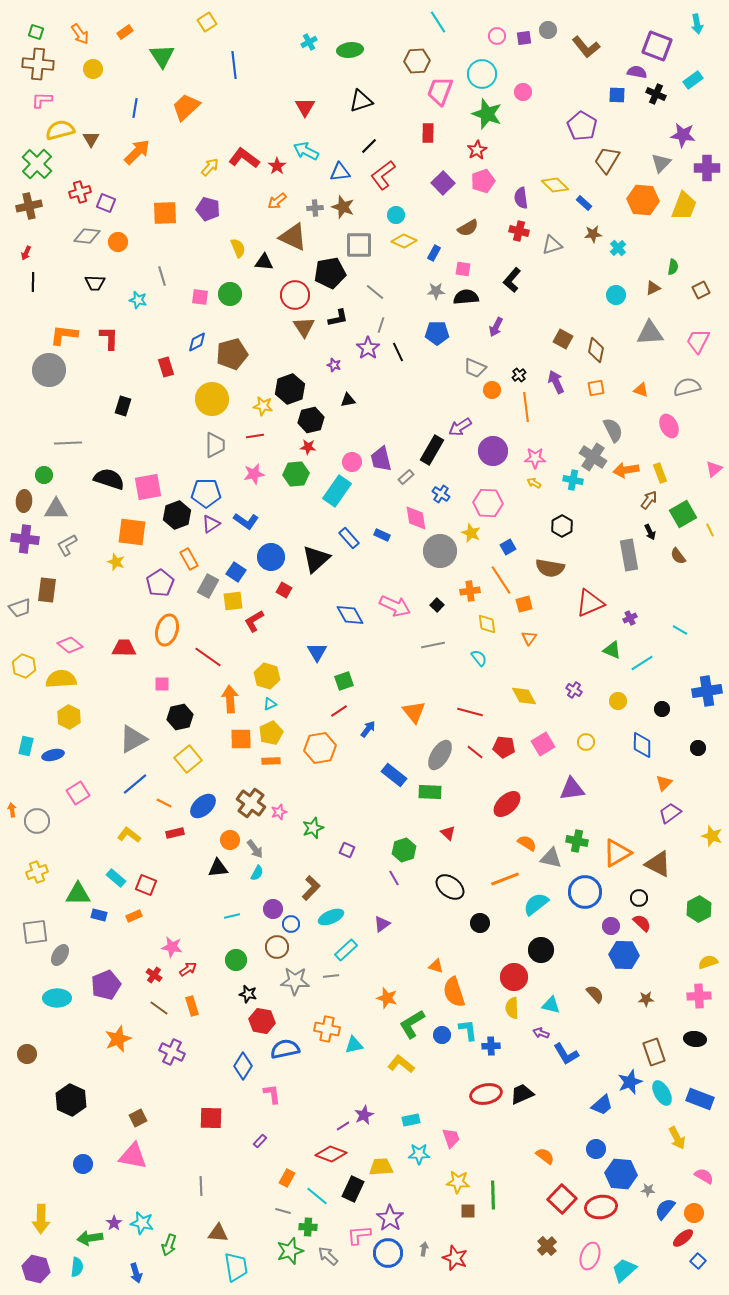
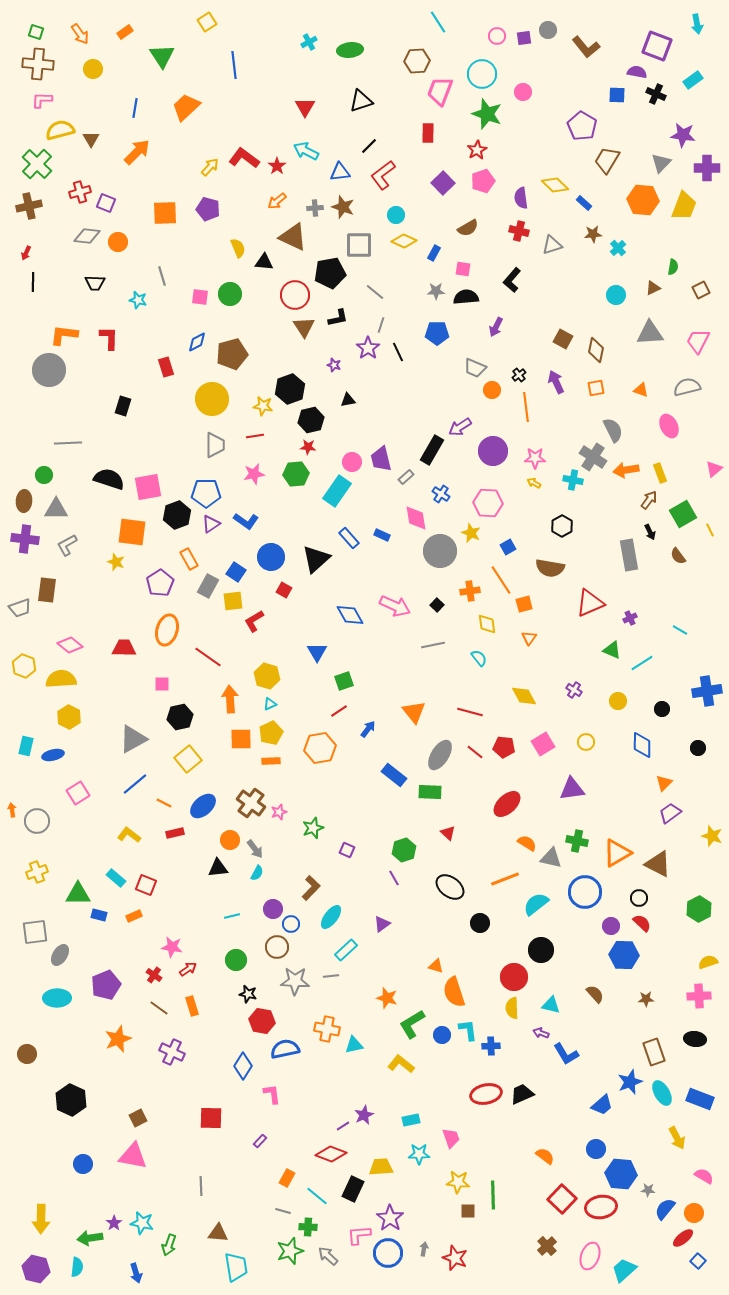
cyan ellipse at (331, 917): rotated 30 degrees counterclockwise
